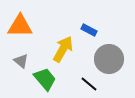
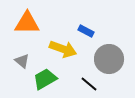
orange triangle: moved 7 px right, 3 px up
blue rectangle: moved 3 px left, 1 px down
yellow arrow: rotated 80 degrees clockwise
gray triangle: moved 1 px right
green trapezoid: rotated 80 degrees counterclockwise
